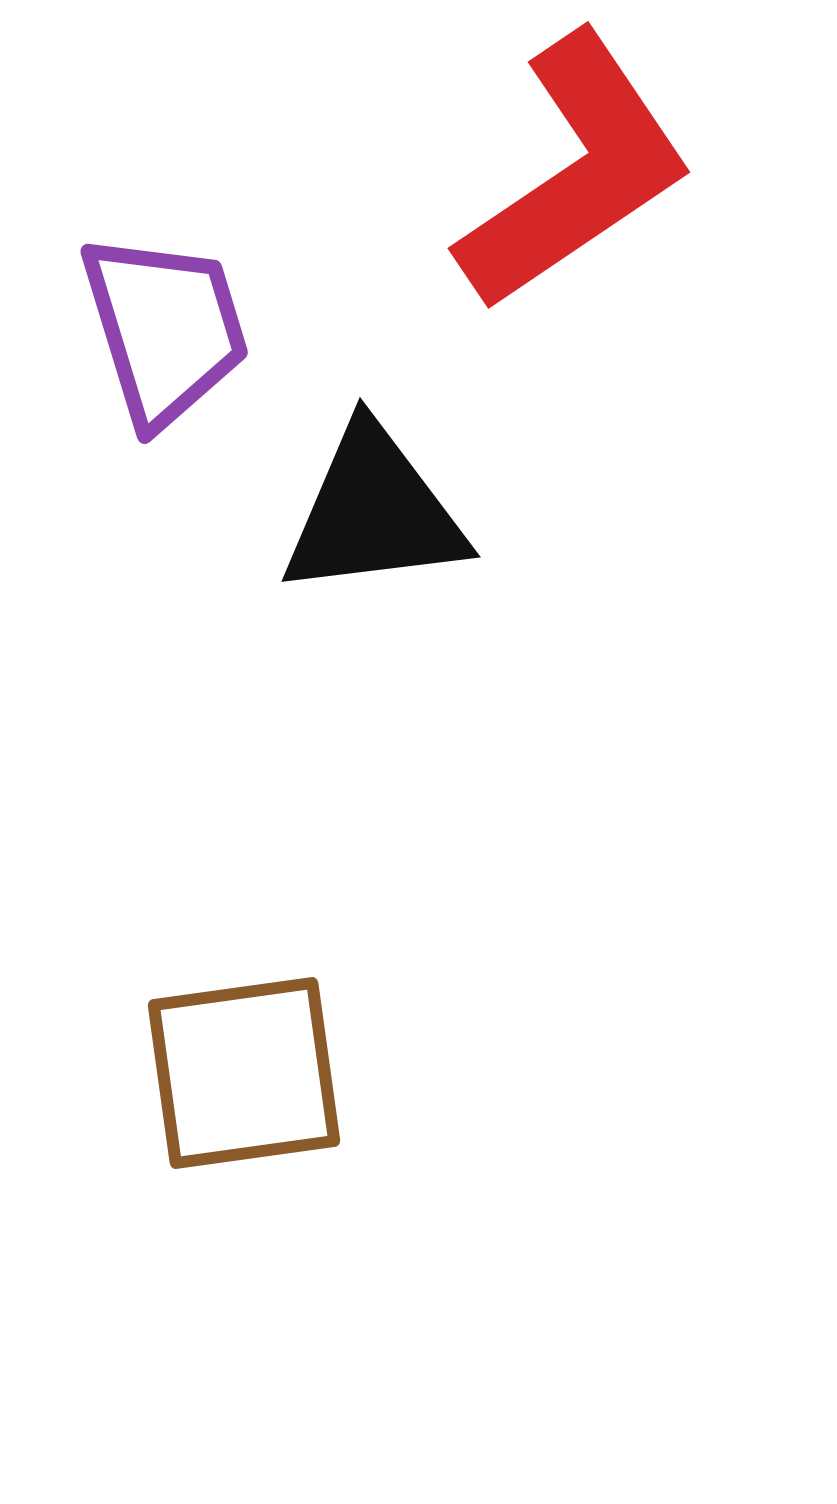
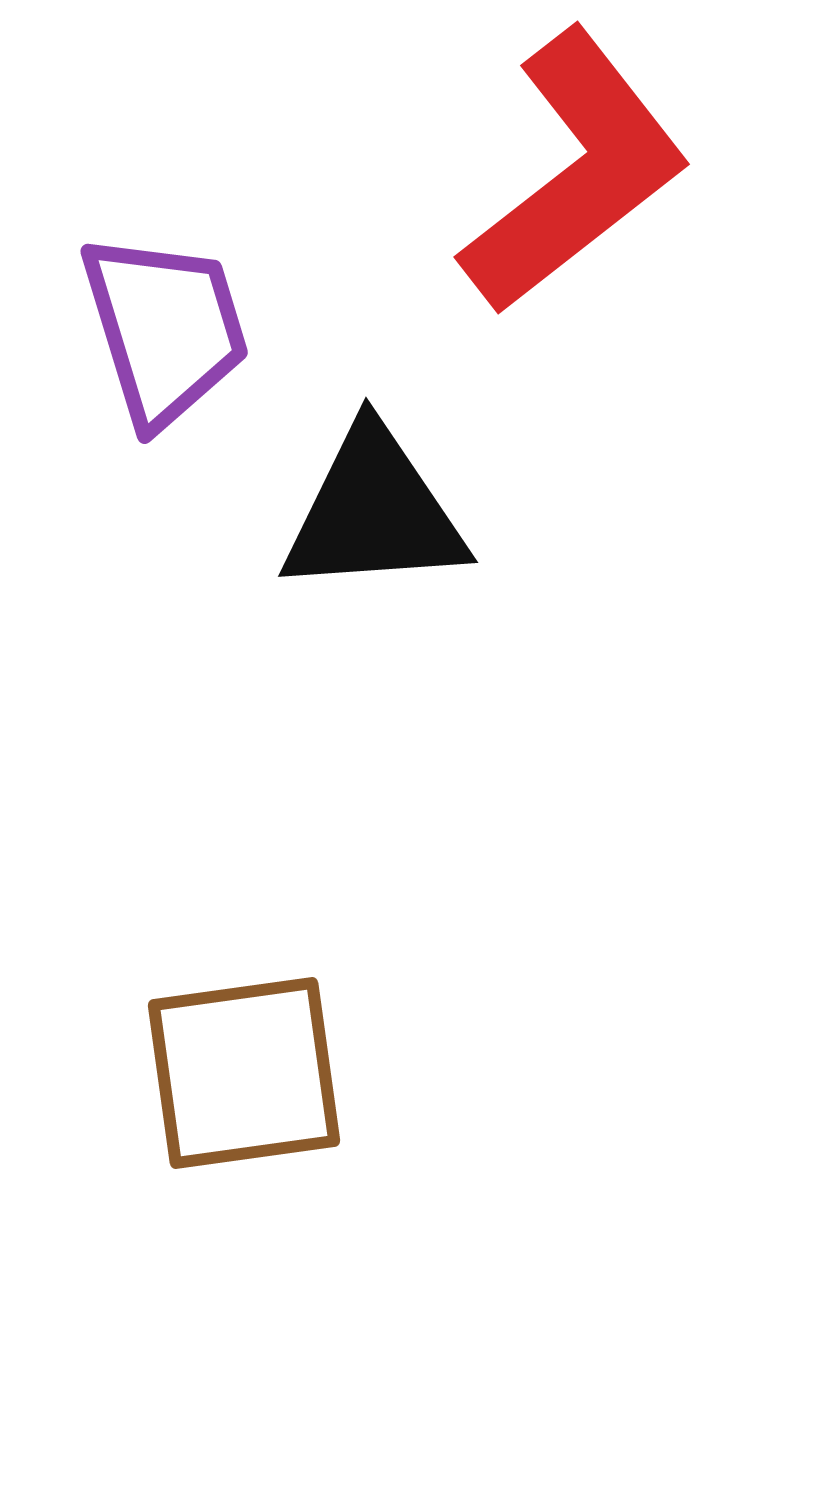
red L-shape: rotated 4 degrees counterclockwise
black triangle: rotated 3 degrees clockwise
